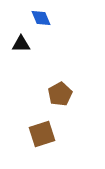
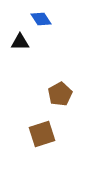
blue diamond: moved 1 px down; rotated 10 degrees counterclockwise
black triangle: moved 1 px left, 2 px up
